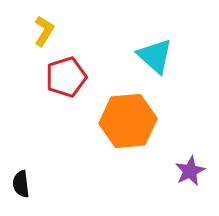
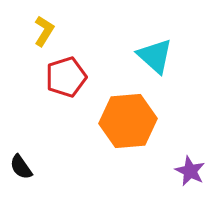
purple star: rotated 20 degrees counterclockwise
black semicircle: moved 17 px up; rotated 28 degrees counterclockwise
